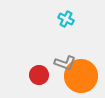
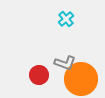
cyan cross: rotated 21 degrees clockwise
orange circle: moved 3 px down
